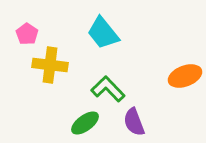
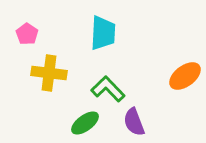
cyan trapezoid: rotated 138 degrees counterclockwise
yellow cross: moved 1 px left, 8 px down
orange ellipse: rotated 16 degrees counterclockwise
